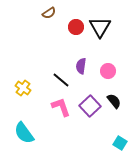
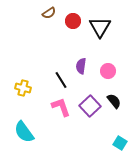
red circle: moved 3 px left, 6 px up
black line: rotated 18 degrees clockwise
yellow cross: rotated 21 degrees counterclockwise
cyan semicircle: moved 1 px up
